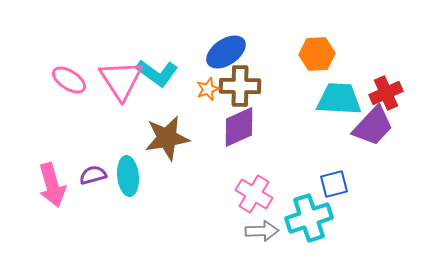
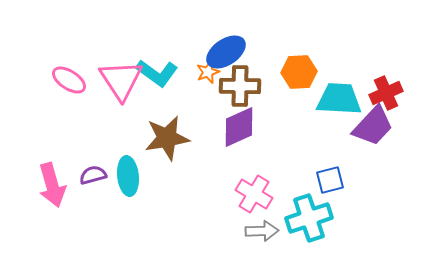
orange hexagon: moved 18 px left, 18 px down
orange star: moved 17 px up
blue square: moved 4 px left, 4 px up
